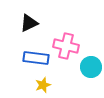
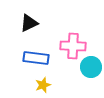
pink cross: moved 7 px right; rotated 10 degrees counterclockwise
